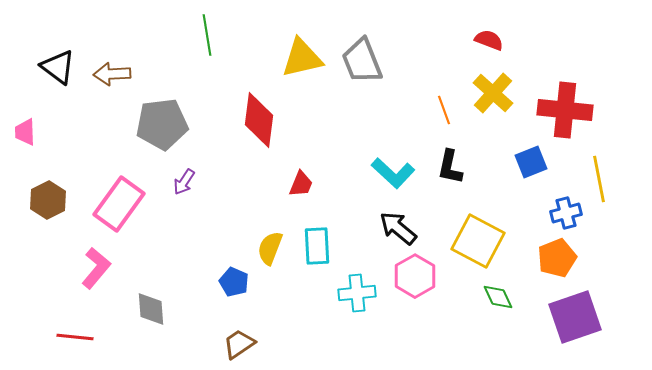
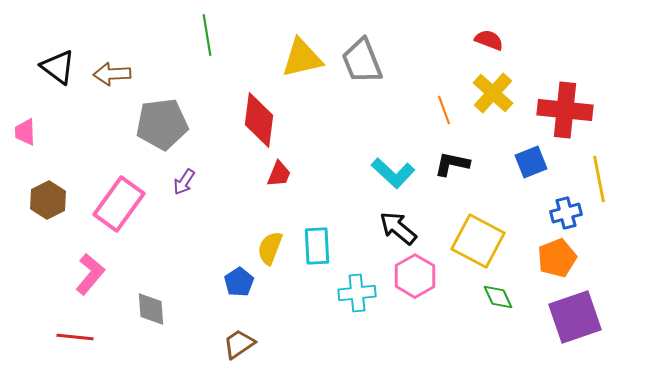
black L-shape: moved 2 px right, 3 px up; rotated 90 degrees clockwise
red trapezoid: moved 22 px left, 10 px up
pink L-shape: moved 6 px left, 6 px down
blue pentagon: moved 5 px right; rotated 16 degrees clockwise
